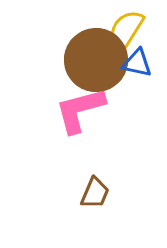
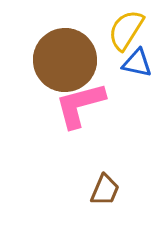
brown circle: moved 31 px left
pink L-shape: moved 5 px up
brown trapezoid: moved 10 px right, 3 px up
